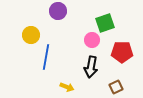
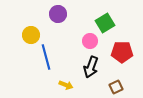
purple circle: moved 3 px down
green square: rotated 12 degrees counterclockwise
pink circle: moved 2 px left, 1 px down
blue line: rotated 25 degrees counterclockwise
black arrow: rotated 10 degrees clockwise
yellow arrow: moved 1 px left, 2 px up
